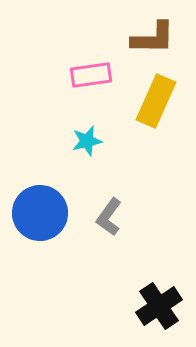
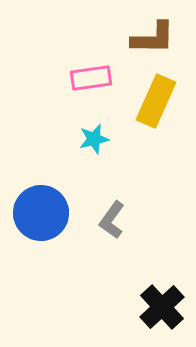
pink rectangle: moved 3 px down
cyan star: moved 7 px right, 2 px up
blue circle: moved 1 px right
gray L-shape: moved 3 px right, 3 px down
black cross: moved 3 px right, 1 px down; rotated 9 degrees counterclockwise
